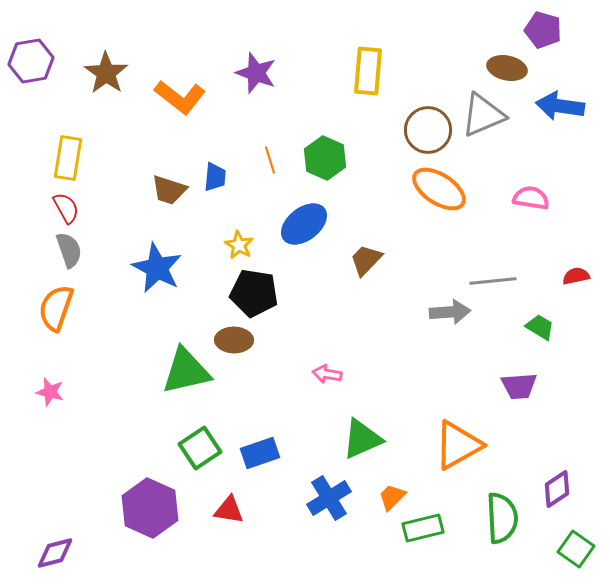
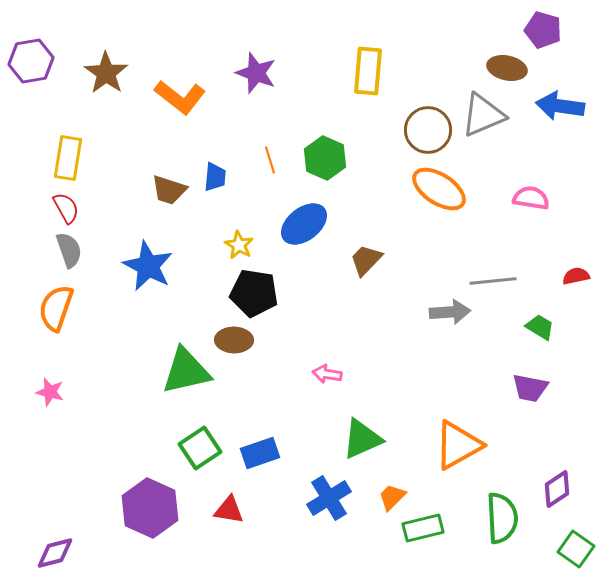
blue star at (157, 268): moved 9 px left, 2 px up
purple trapezoid at (519, 386): moved 11 px right, 2 px down; rotated 15 degrees clockwise
